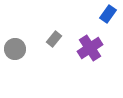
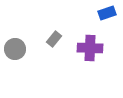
blue rectangle: moved 1 px left, 1 px up; rotated 36 degrees clockwise
purple cross: rotated 35 degrees clockwise
